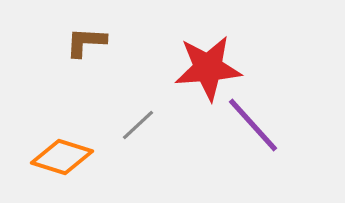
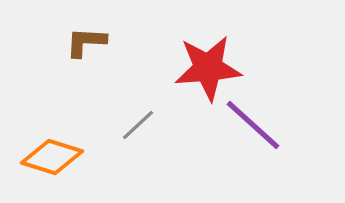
purple line: rotated 6 degrees counterclockwise
orange diamond: moved 10 px left
